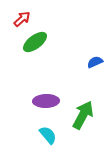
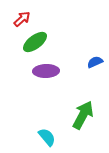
purple ellipse: moved 30 px up
cyan semicircle: moved 1 px left, 2 px down
